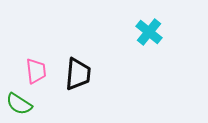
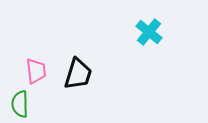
black trapezoid: rotated 12 degrees clockwise
green semicircle: moved 1 px right; rotated 56 degrees clockwise
